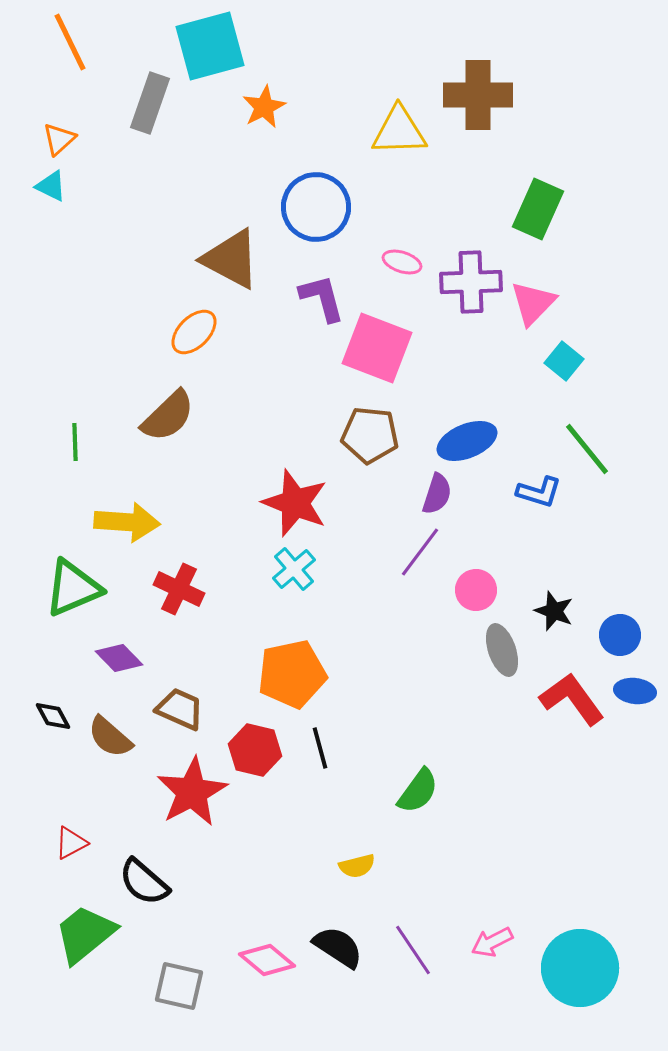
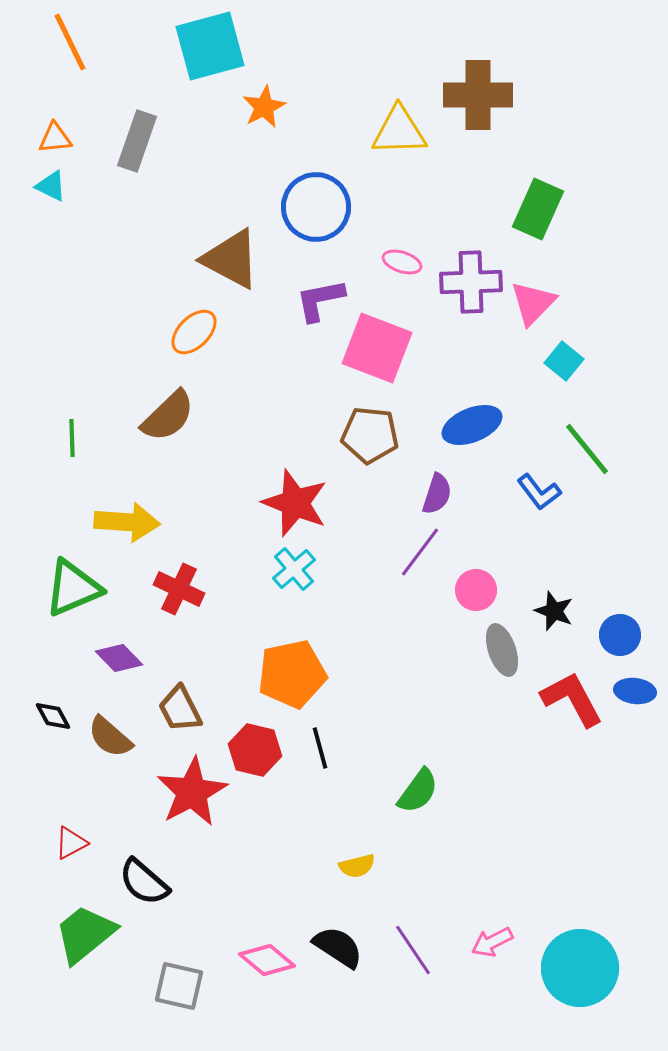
gray rectangle at (150, 103): moved 13 px left, 38 px down
orange triangle at (59, 139): moved 4 px left, 1 px up; rotated 36 degrees clockwise
purple L-shape at (322, 298): moved 2 px left, 2 px down; rotated 86 degrees counterclockwise
blue ellipse at (467, 441): moved 5 px right, 16 px up
green line at (75, 442): moved 3 px left, 4 px up
blue L-shape at (539, 492): rotated 36 degrees clockwise
red L-shape at (572, 699): rotated 8 degrees clockwise
brown trapezoid at (180, 709): rotated 141 degrees counterclockwise
